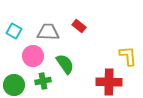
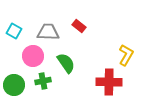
yellow L-shape: moved 2 px left, 1 px up; rotated 35 degrees clockwise
green semicircle: moved 1 px right, 1 px up
